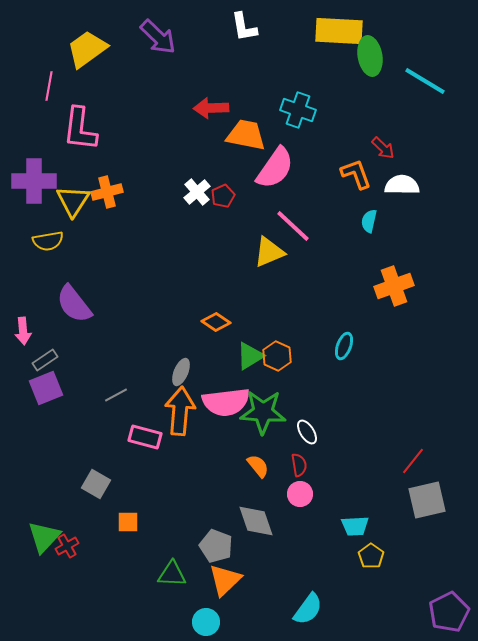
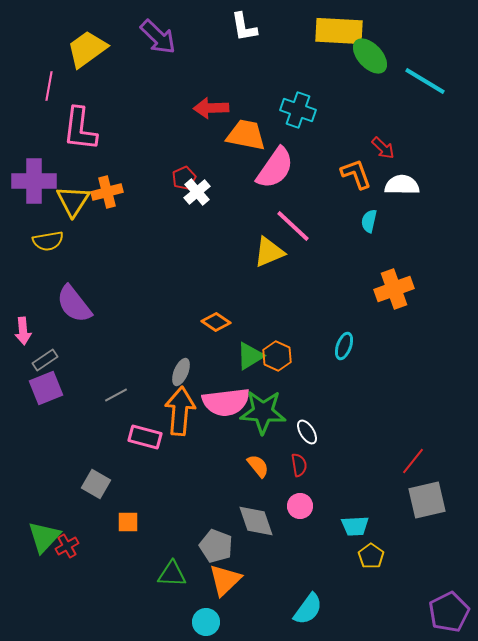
green ellipse at (370, 56): rotated 33 degrees counterclockwise
red pentagon at (223, 196): moved 39 px left, 18 px up
orange cross at (394, 286): moved 3 px down
pink circle at (300, 494): moved 12 px down
